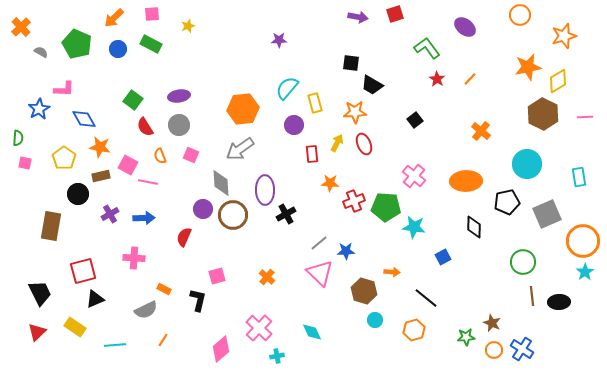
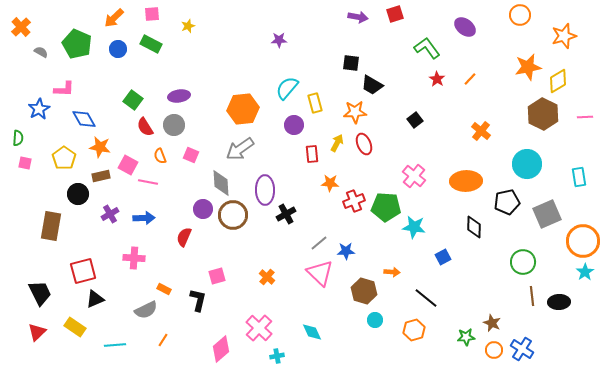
gray circle at (179, 125): moved 5 px left
